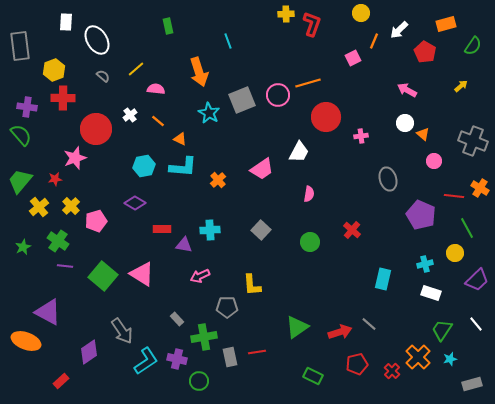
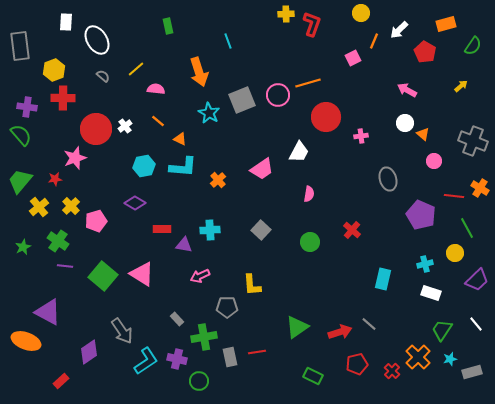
white cross at (130, 115): moved 5 px left, 11 px down
gray rectangle at (472, 384): moved 12 px up
